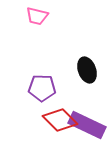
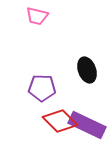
red diamond: moved 1 px down
